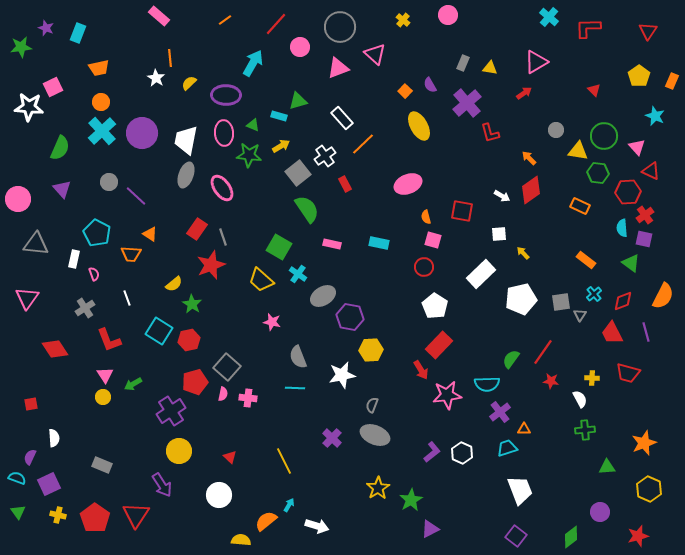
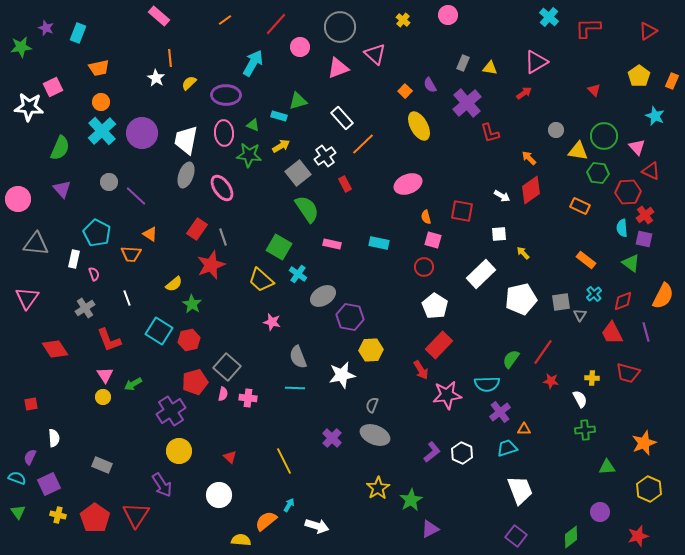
red triangle at (648, 31): rotated 24 degrees clockwise
